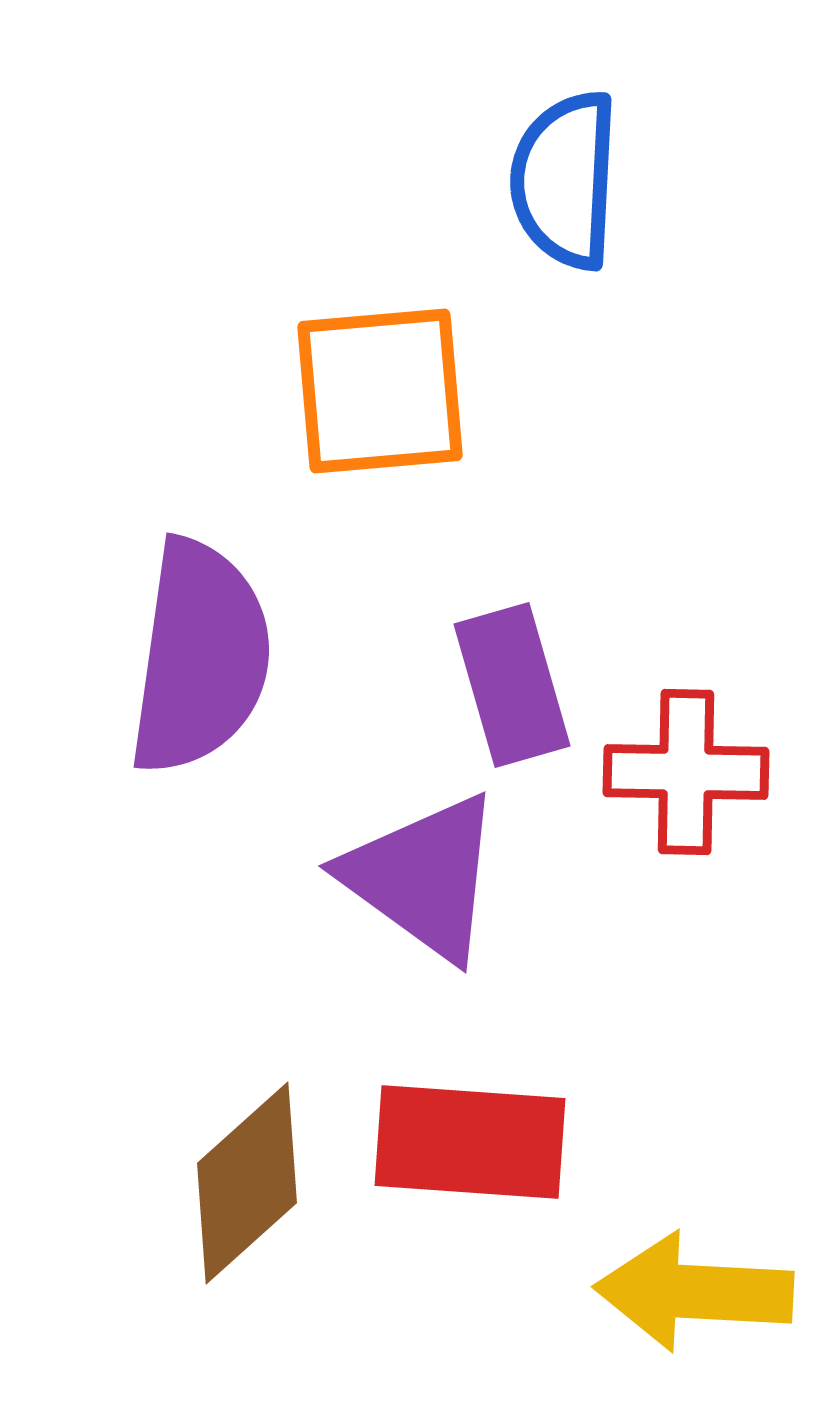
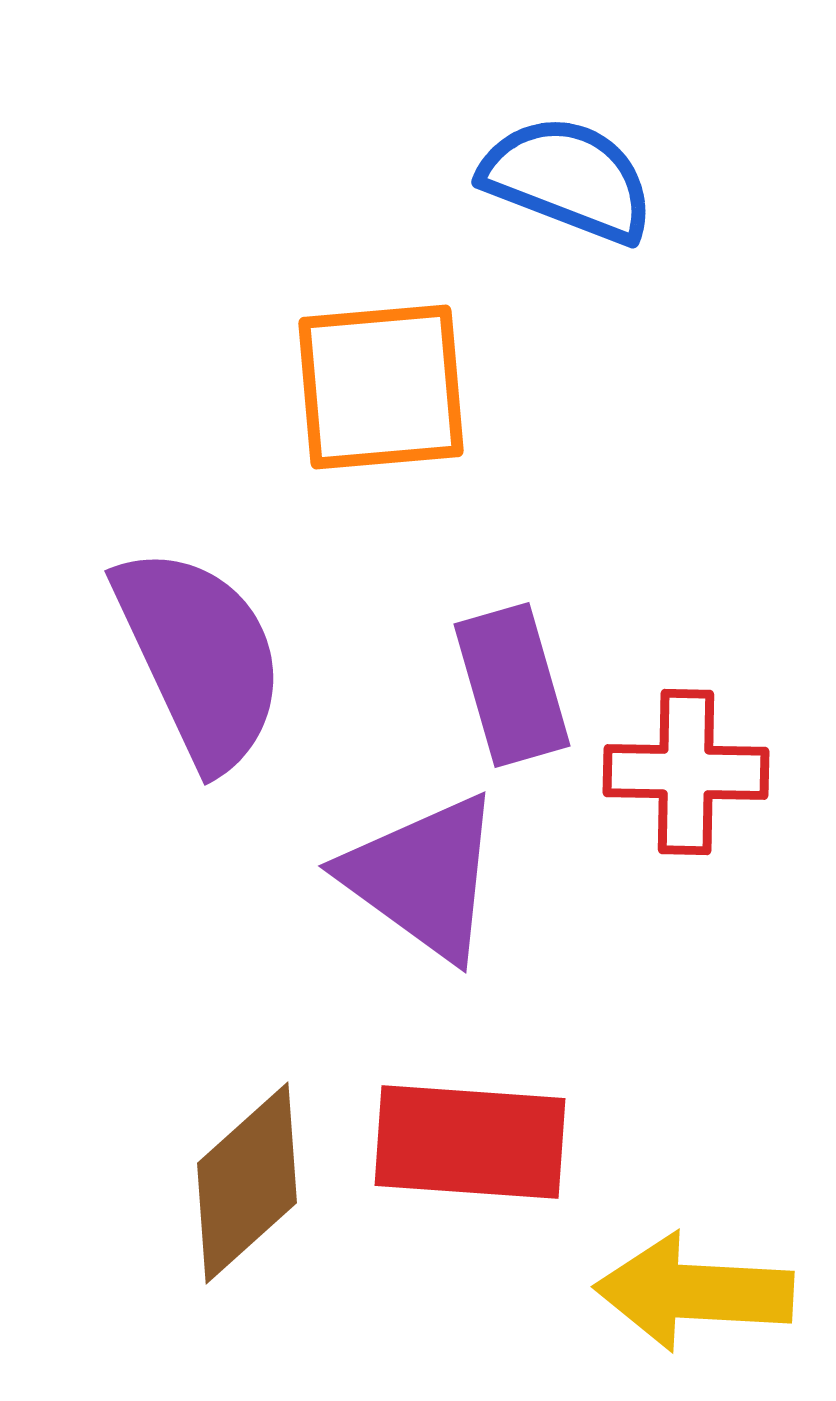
blue semicircle: moved 3 px right, 1 px up; rotated 108 degrees clockwise
orange square: moved 1 px right, 4 px up
purple semicircle: rotated 33 degrees counterclockwise
